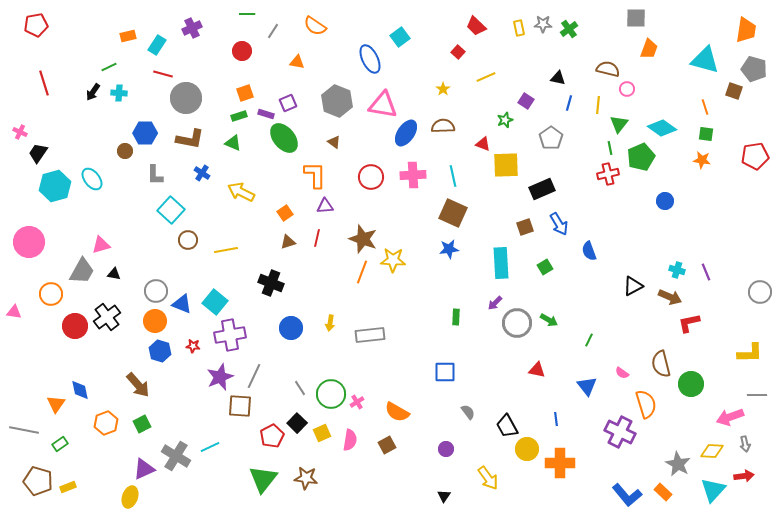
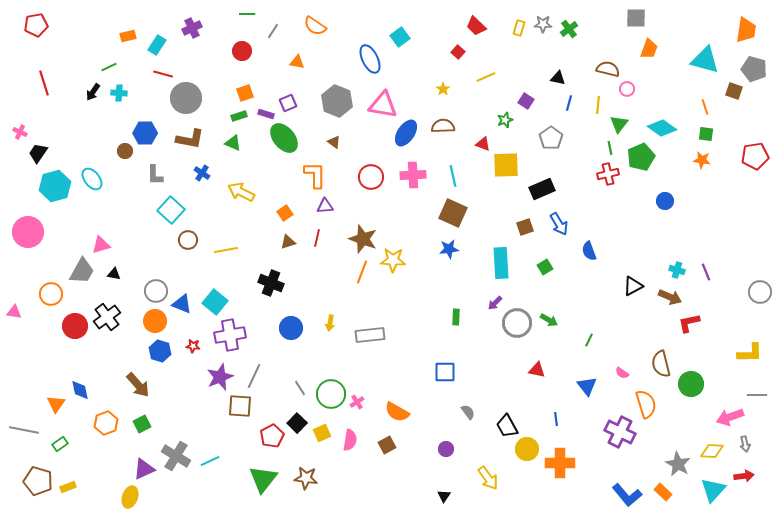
yellow rectangle at (519, 28): rotated 28 degrees clockwise
pink circle at (29, 242): moved 1 px left, 10 px up
cyan line at (210, 447): moved 14 px down
